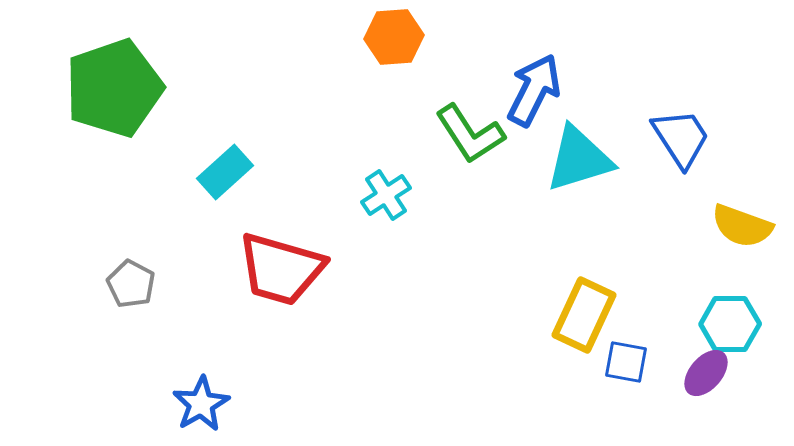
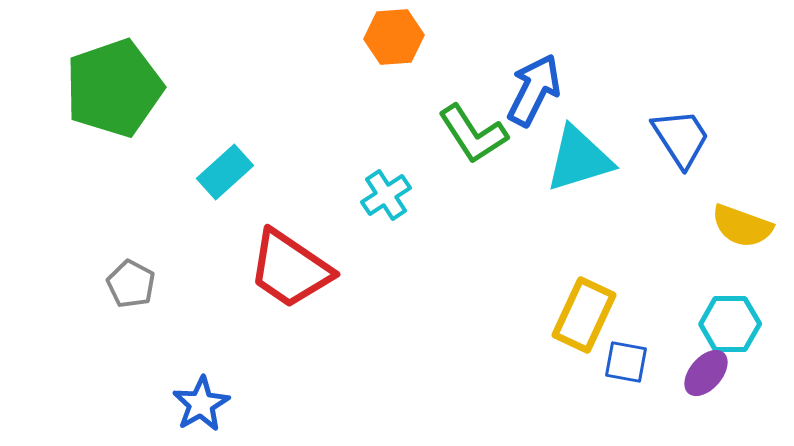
green L-shape: moved 3 px right
red trapezoid: moved 9 px right; rotated 18 degrees clockwise
